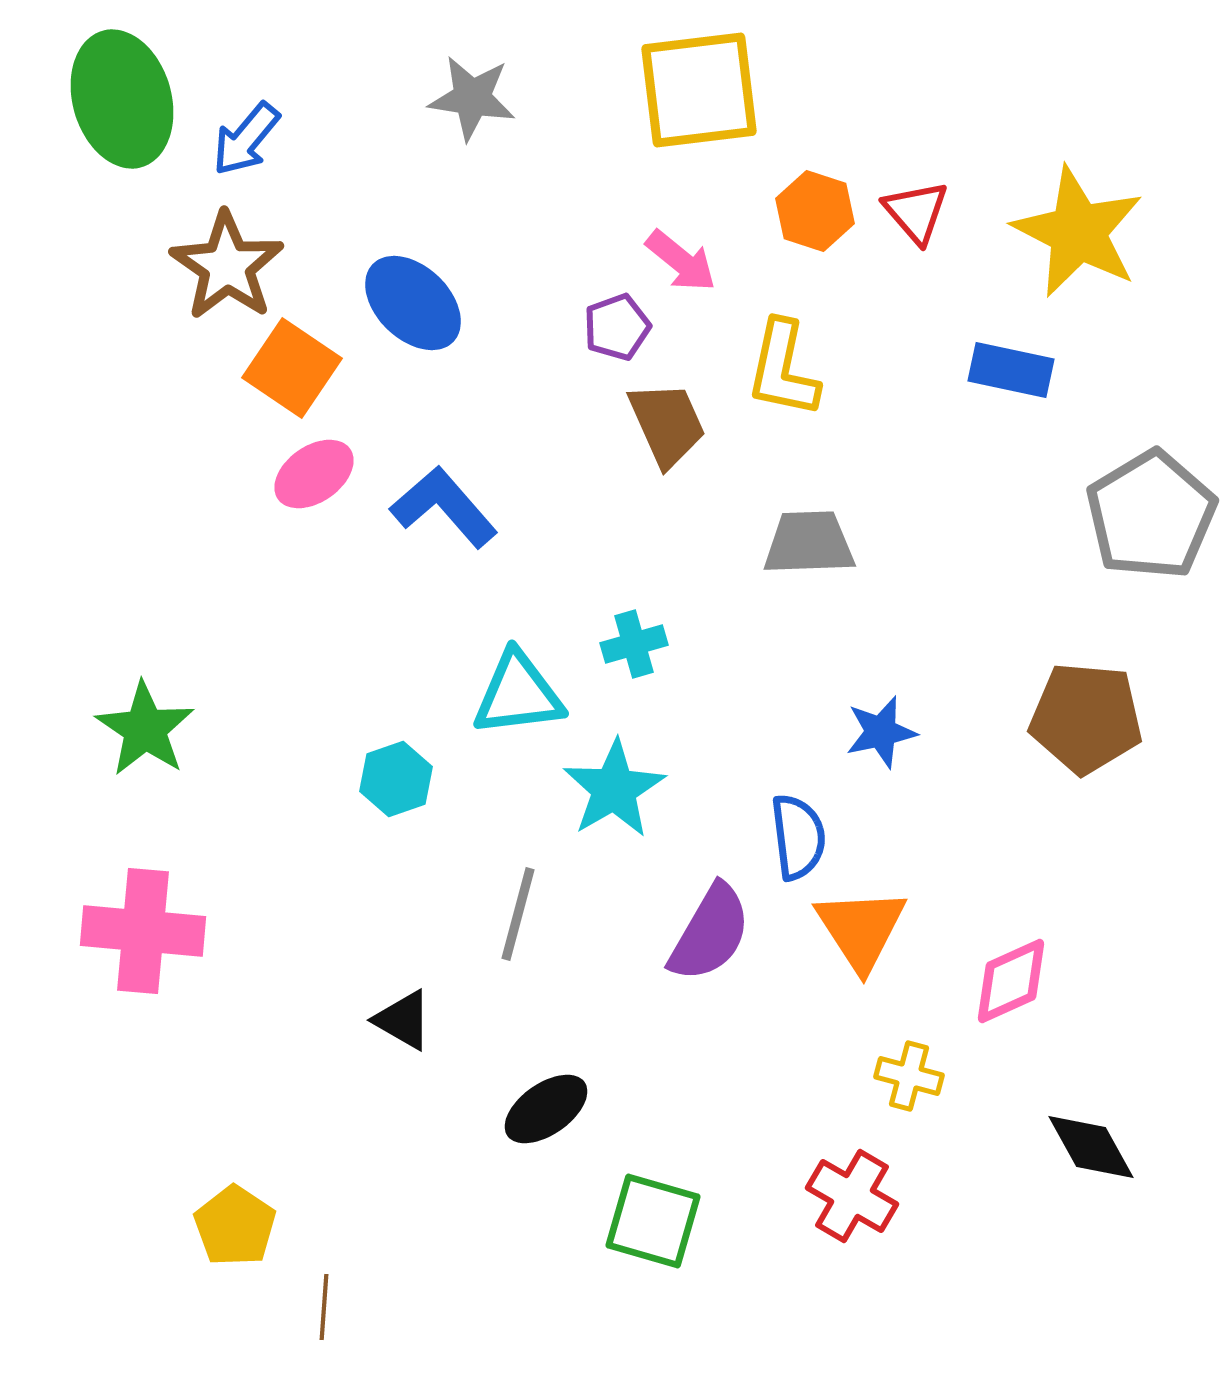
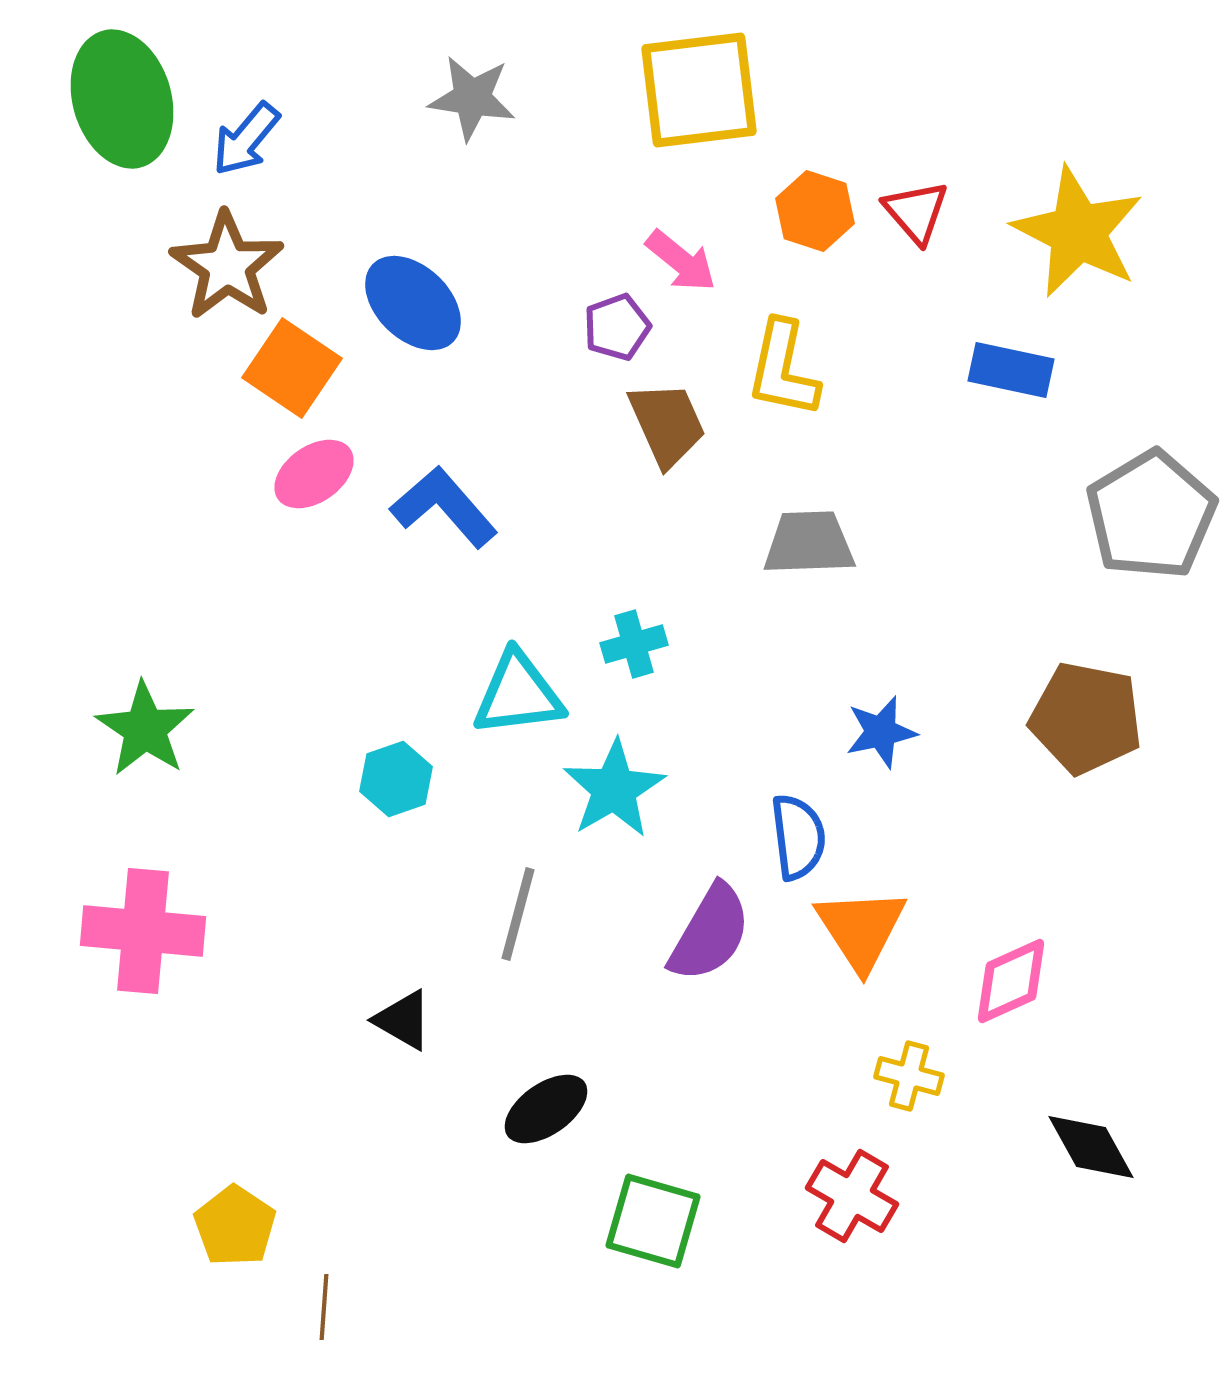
brown pentagon: rotated 6 degrees clockwise
